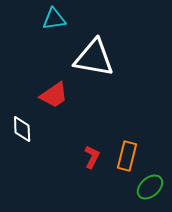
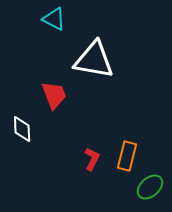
cyan triangle: rotated 35 degrees clockwise
white triangle: moved 2 px down
red trapezoid: rotated 76 degrees counterclockwise
red L-shape: moved 2 px down
